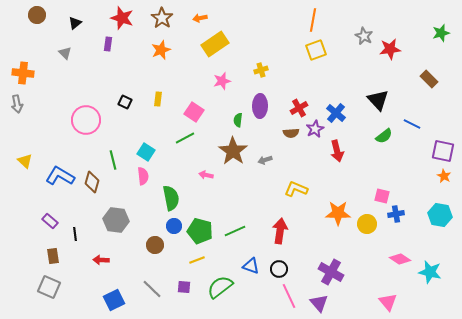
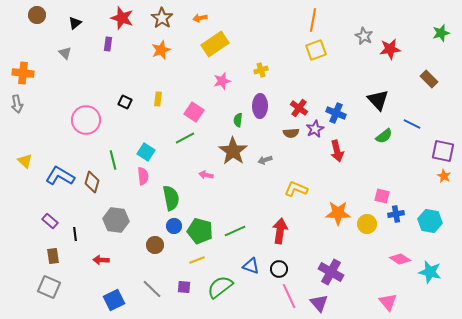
red cross at (299, 108): rotated 24 degrees counterclockwise
blue cross at (336, 113): rotated 18 degrees counterclockwise
cyan hexagon at (440, 215): moved 10 px left, 6 px down
